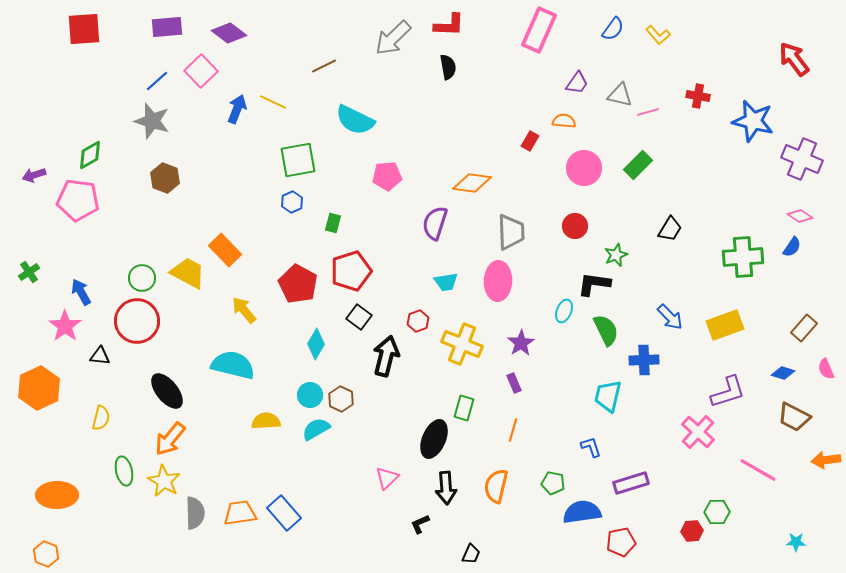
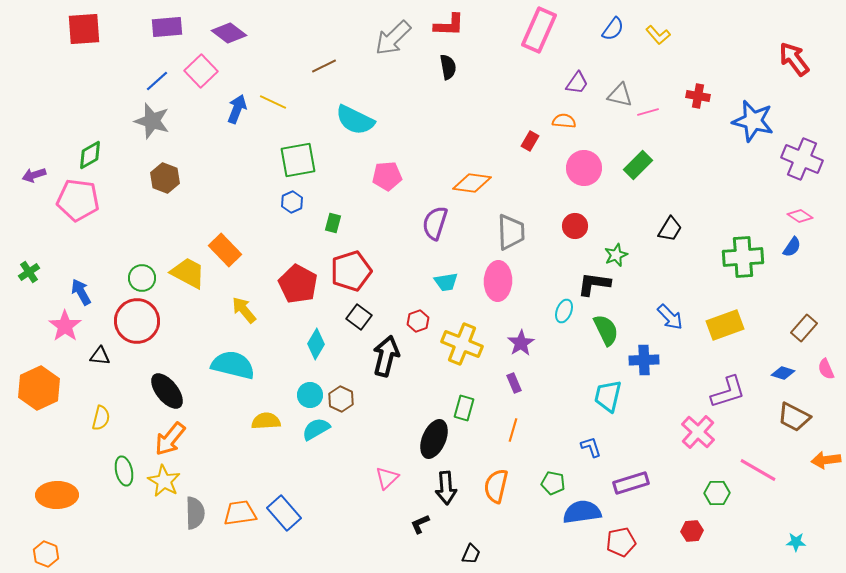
green hexagon at (717, 512): moved 19 px up
